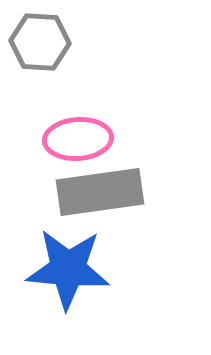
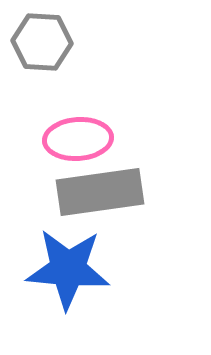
gray hexagon: moved 2 px right
